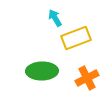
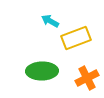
cyan arrow: moved 5 px left, 3 px down; rotated 30 degrees counterclockwise
